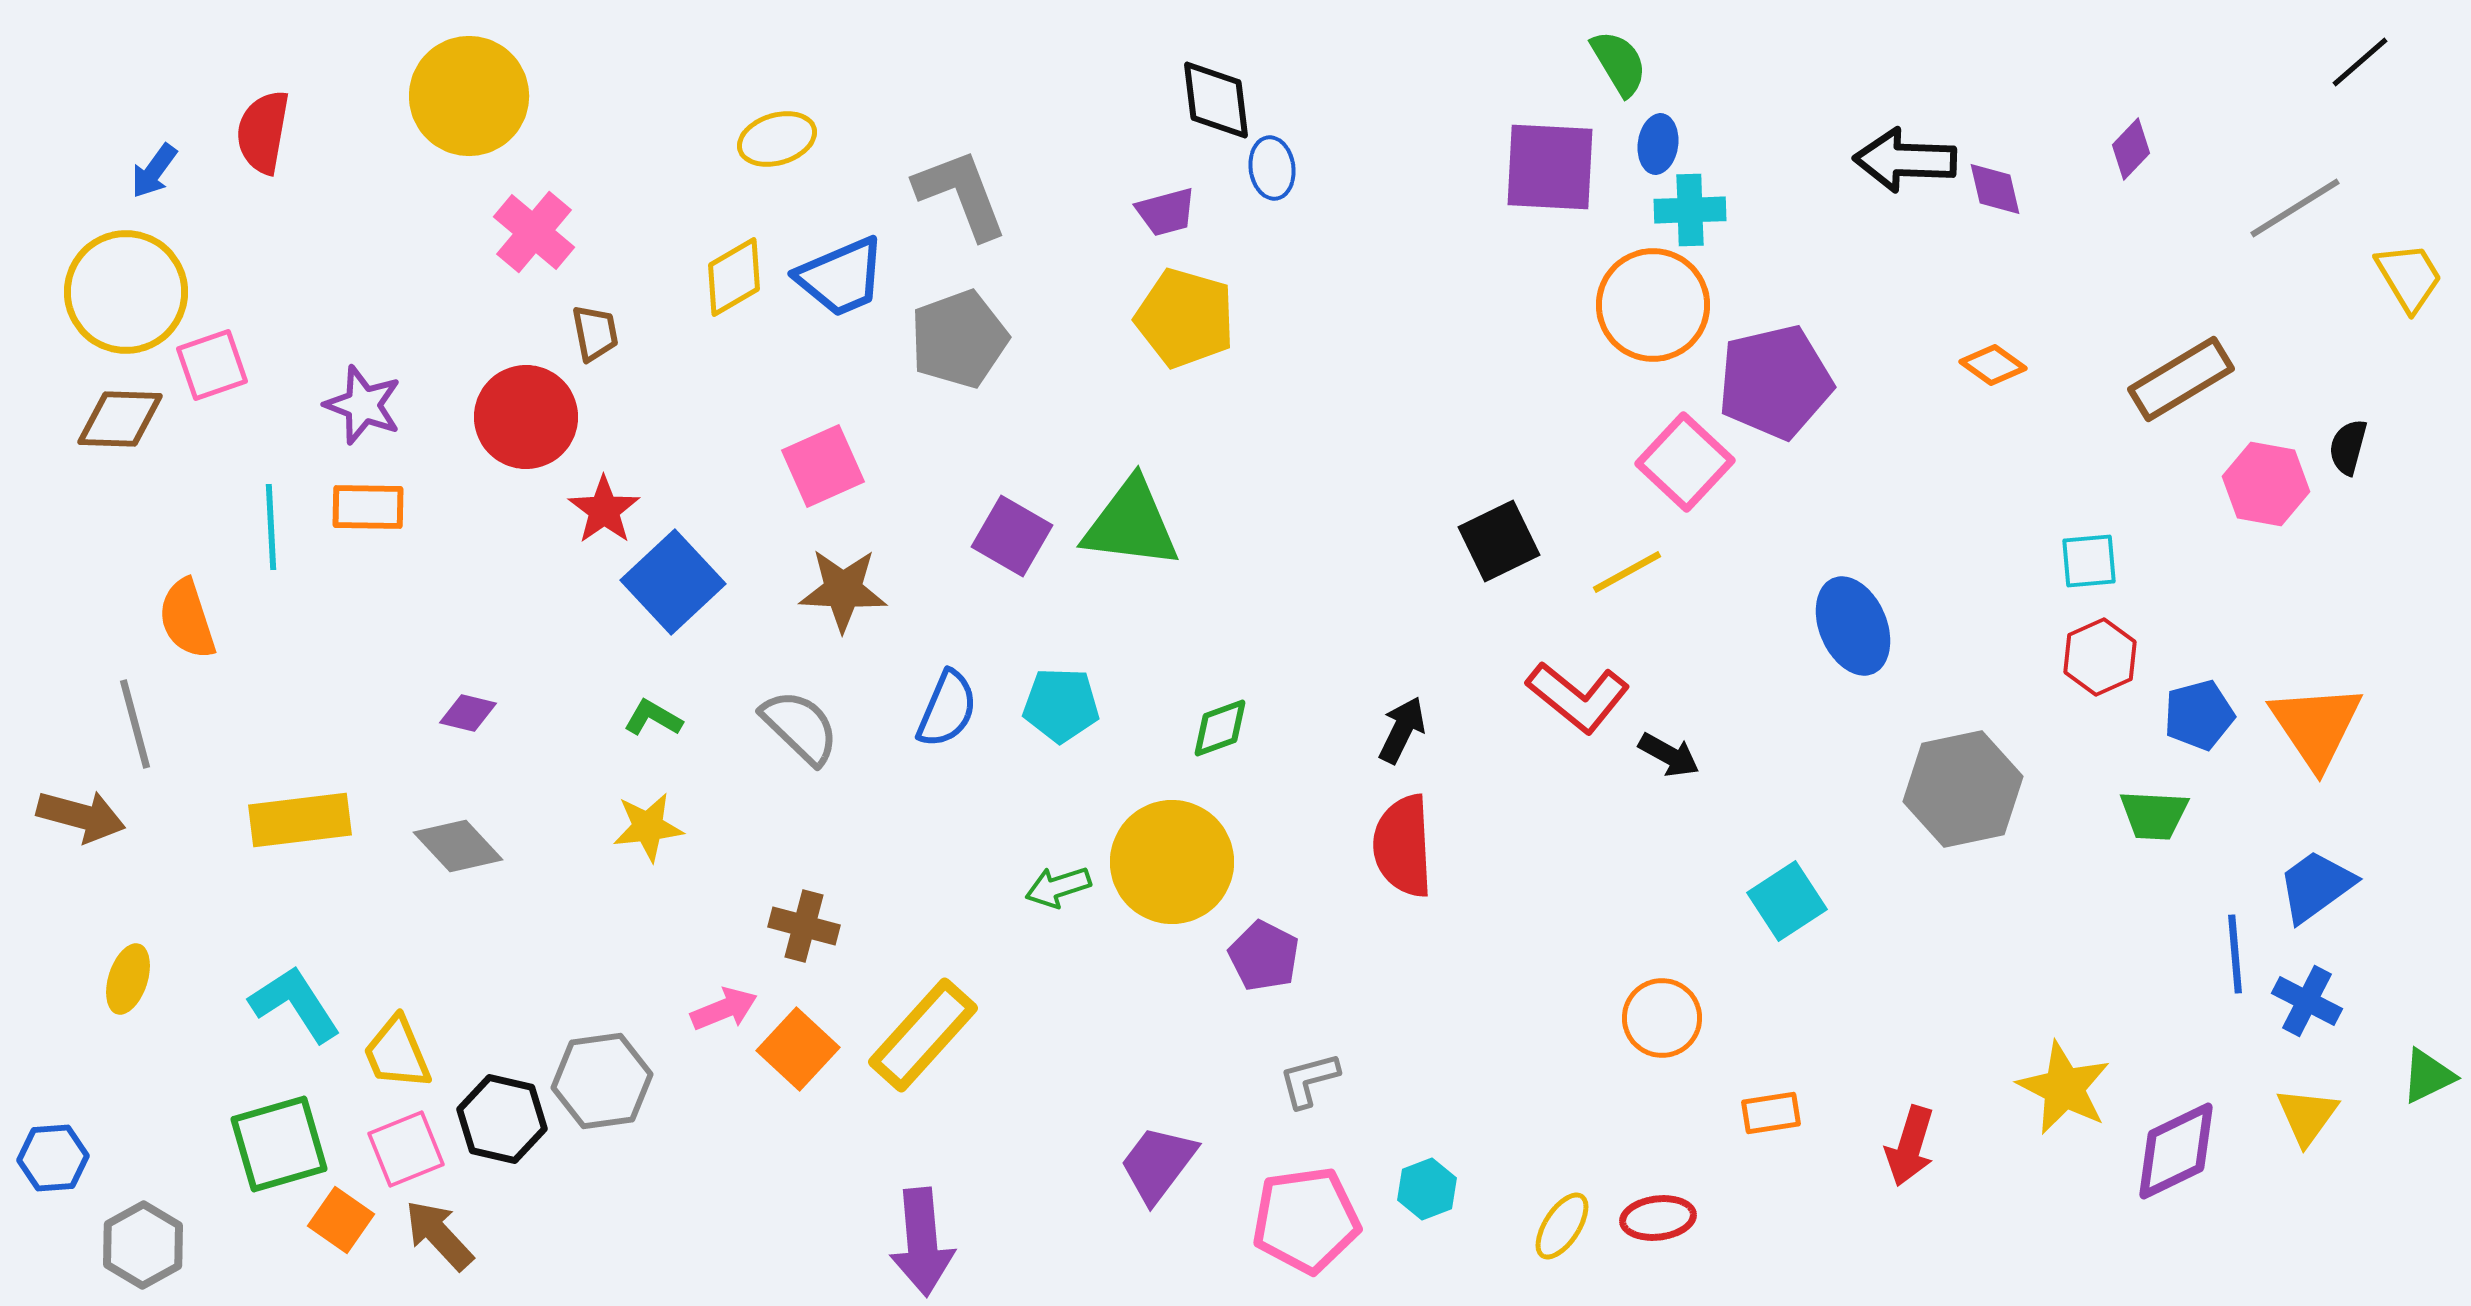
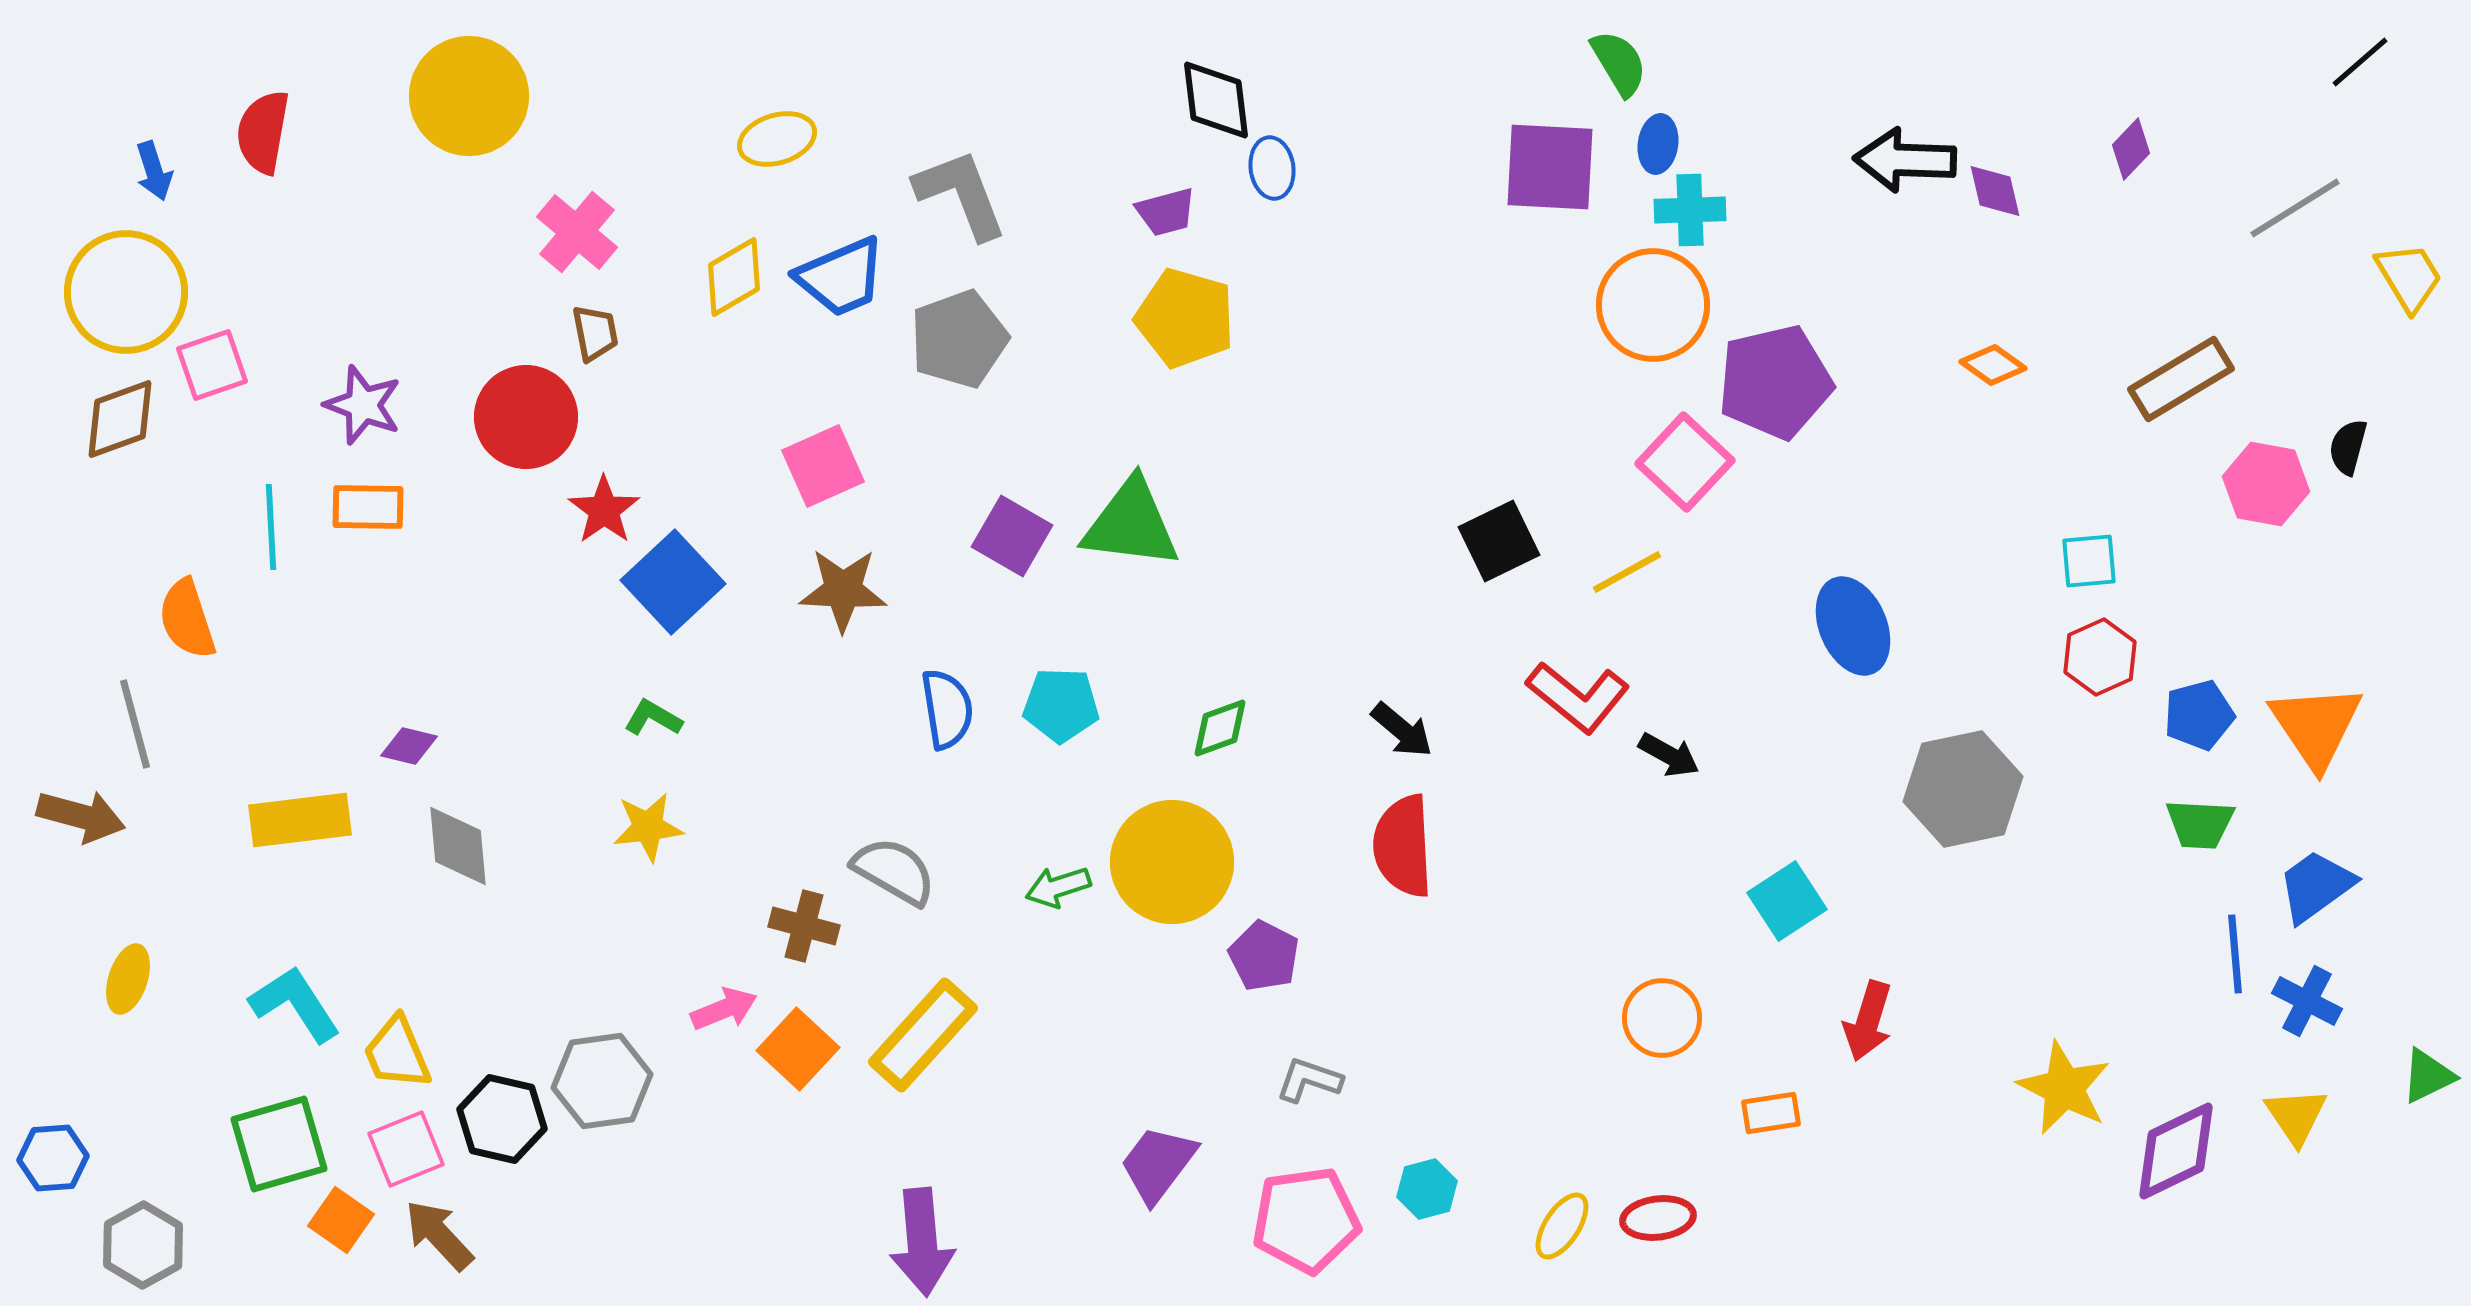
blue arrow at (154, 171): rotated 54 degrees counterclockwise
purple diamond at (1995, 189): moved 2 px down
pink cross at (534, 232): moved 43 px right
brown diamond at (120, 419): rotated 22 degrees counterclockwise
blue semicircle at (947, 709): rotated 32 degrees counterclockwise
purple diamond at (468, 713): moved 59 px left, 33 px down
gray semicircle at (800, 727): moved 94 px right, 144 px down; rotated 14 degrees counterclockwise
black arrow at (1402, 730): rotated 104 degrees clockwise
green trapezoid at (2154, 815): moved 46 px right, 9 px down
gray diamond at (458, 846): rotated 38 degrees clockwise
gray L-shape at (1309, 1080): rotated 34 degrees clockwise
yellow triangle at (2307, 1116): moved 11 px left; rotated 10 degrees counterclockwise
red arrow at (1910, 1146): moved 42 px left, 125 px up
cyan hexagon at (1427, 1189): rotated 6 degrees clockwise
